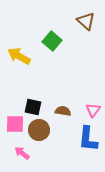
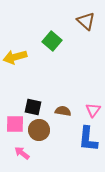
yellow arrow: moved 4 px left, 1 px down; rotated 45 degrees counterclockwise
